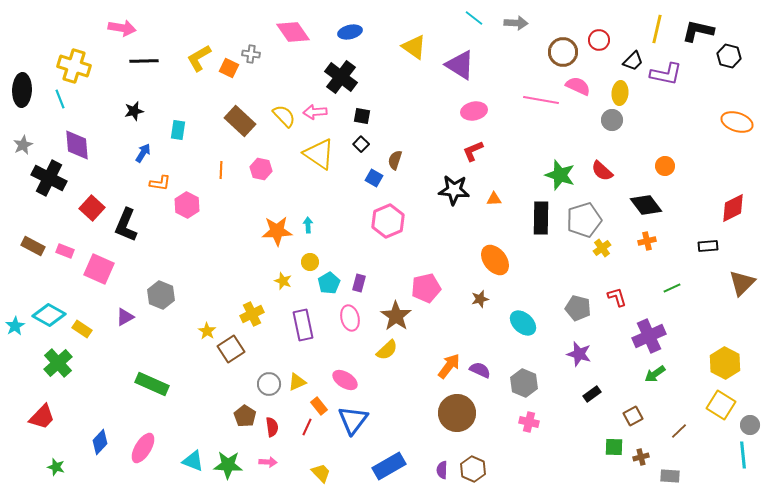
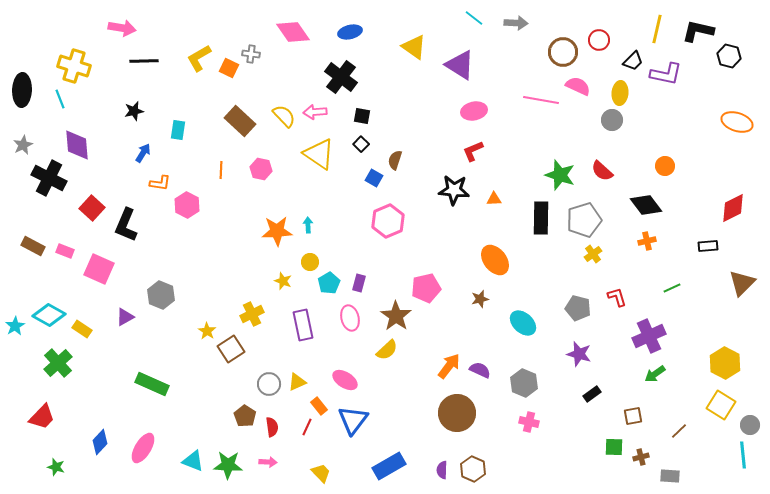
yellow cross at (602, 248): moved 9 px left, 6 px down
brown square at (633, 416): rotated 18 degrees clockwise
